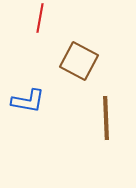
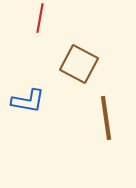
brown square: moved 3 px down
brown line: rotated 6 degrees counterclockwise
